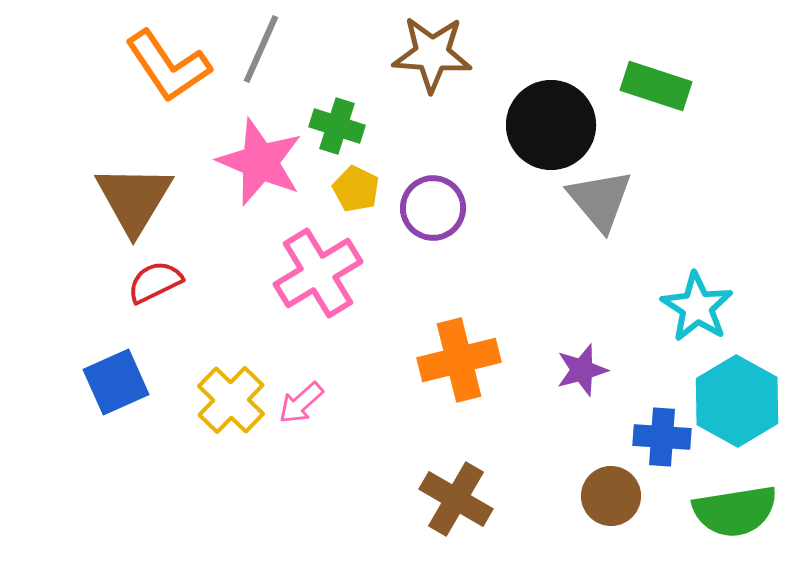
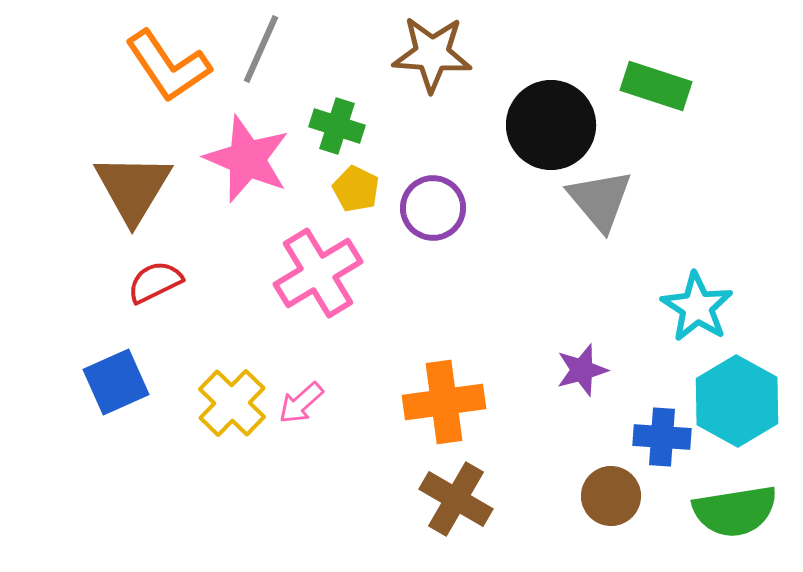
pink star: moved 13 px left, 3 px up
brown triangle: moved 1 px left, 11 px up
orange cross: moved 15 px left, 42 px down; rotated 6 degrees clockwise
yellow cross: moved 1 px right, 3 px down
